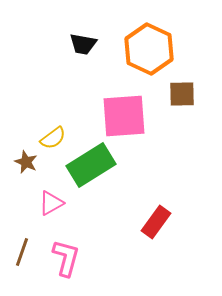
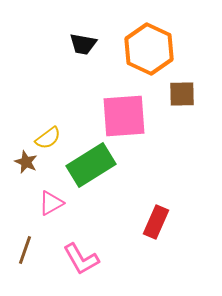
yellow semicircle: moved 5 px left
red rectangle: rotated 12 degrees counterclockwise
brown line: moved 3 px right, 2 px up
pink L-shape: moved 15 px right, 1 px down; rotated 135 degrees clockwise
